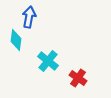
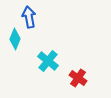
blue arrow: rotated 20 degrees counterclockwise
cyan diamond: moved 1 px left, 1 px up; rotated 15 degrees clockwise
